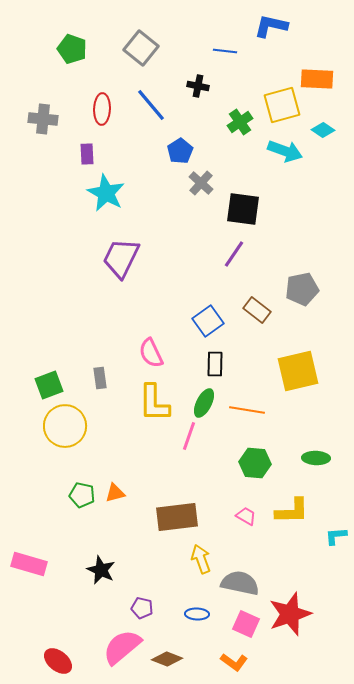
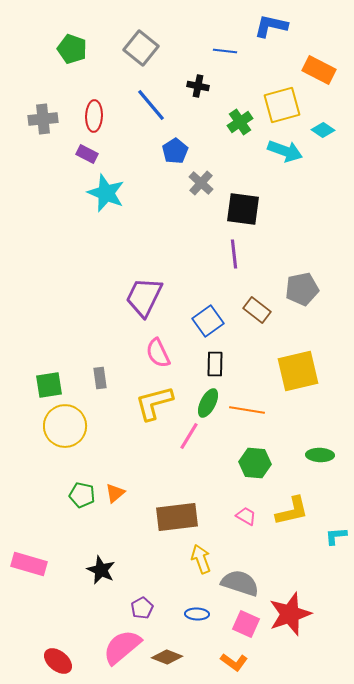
orange rectangle at (317, 79): moved 2 px right, 9 px up; rotated 24 degrees clockwise
red ellipse at (102, 109): moved 8 px left, 7 px down
gray cross at (43, 119): rotated 12 degrees counterclockwise
blue pentagon at (180, 151): moved 5 px left
purple rectangle at (87, 154): rotated 60 degrees counterclockwise
cyan star at (106, 193): rotated 6 degrees counterclockwise
purple line at (234, 254): rotated 40 degrees counterclockwise
purple trapezoid at (121, 258): moved 23 px right, 39 px down
pink semicircle at (151, 353): moved 7 px right
green square at (49, 385): rotated 12 degrees clockwise
yellow L-shape at (154, 403): rotated 75 degrees clockwise
green ellipse at (204, 403): moved 4 px right
pink line at (189, 436): rotated 12 degrees clockwise
green ellipse at (316, 458): moved 4 px right, 3 px up
orange triangle at (115, 493): rotated 25 degrees counterclockwise
yellow L-shape at (292, 511): rotated 12 degrees counterclockwise
gray semicircle at (240, 583): rotated 6 degrees clockwise
purple pentagon at (142, 608): rotated 30 degrees clockwise
brown diamond at (167, 659): moved 2 px up
